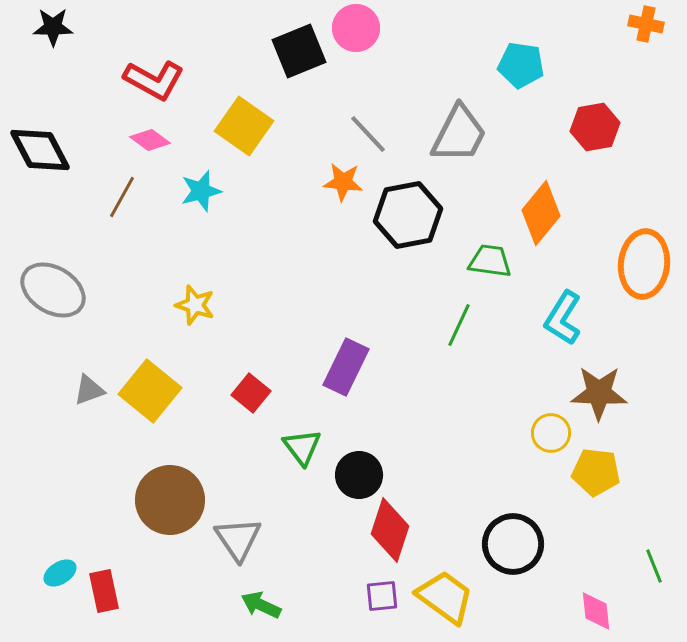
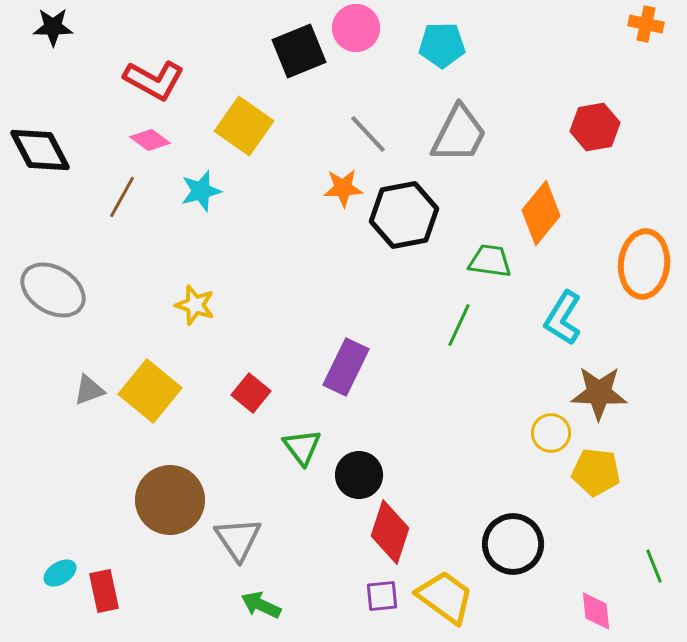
cyan pentagon at (521, 65): moved 79 px left, 20 px up; rotated 9 degrees counterclockwise
orange star at (343, 182): moved 6 px down; rotated 9 degrees counterclockwise
black hexagon at (408, 215): moved 4 px left
red diamond at (390, 530): moved 2 px down
